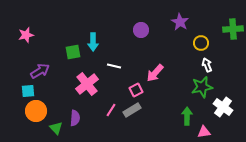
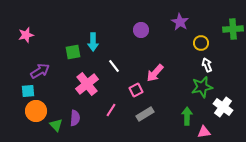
white line: rotated 40 degrees clockwise
gray rectangle: moved 13 px right, 4 px down
green triangle: moved 3 px up
